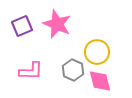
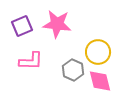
pink star: rotated 16 degrees counterclockwise
yellow circle: moved 1 px right
pink L-shape: moved 10 px up
